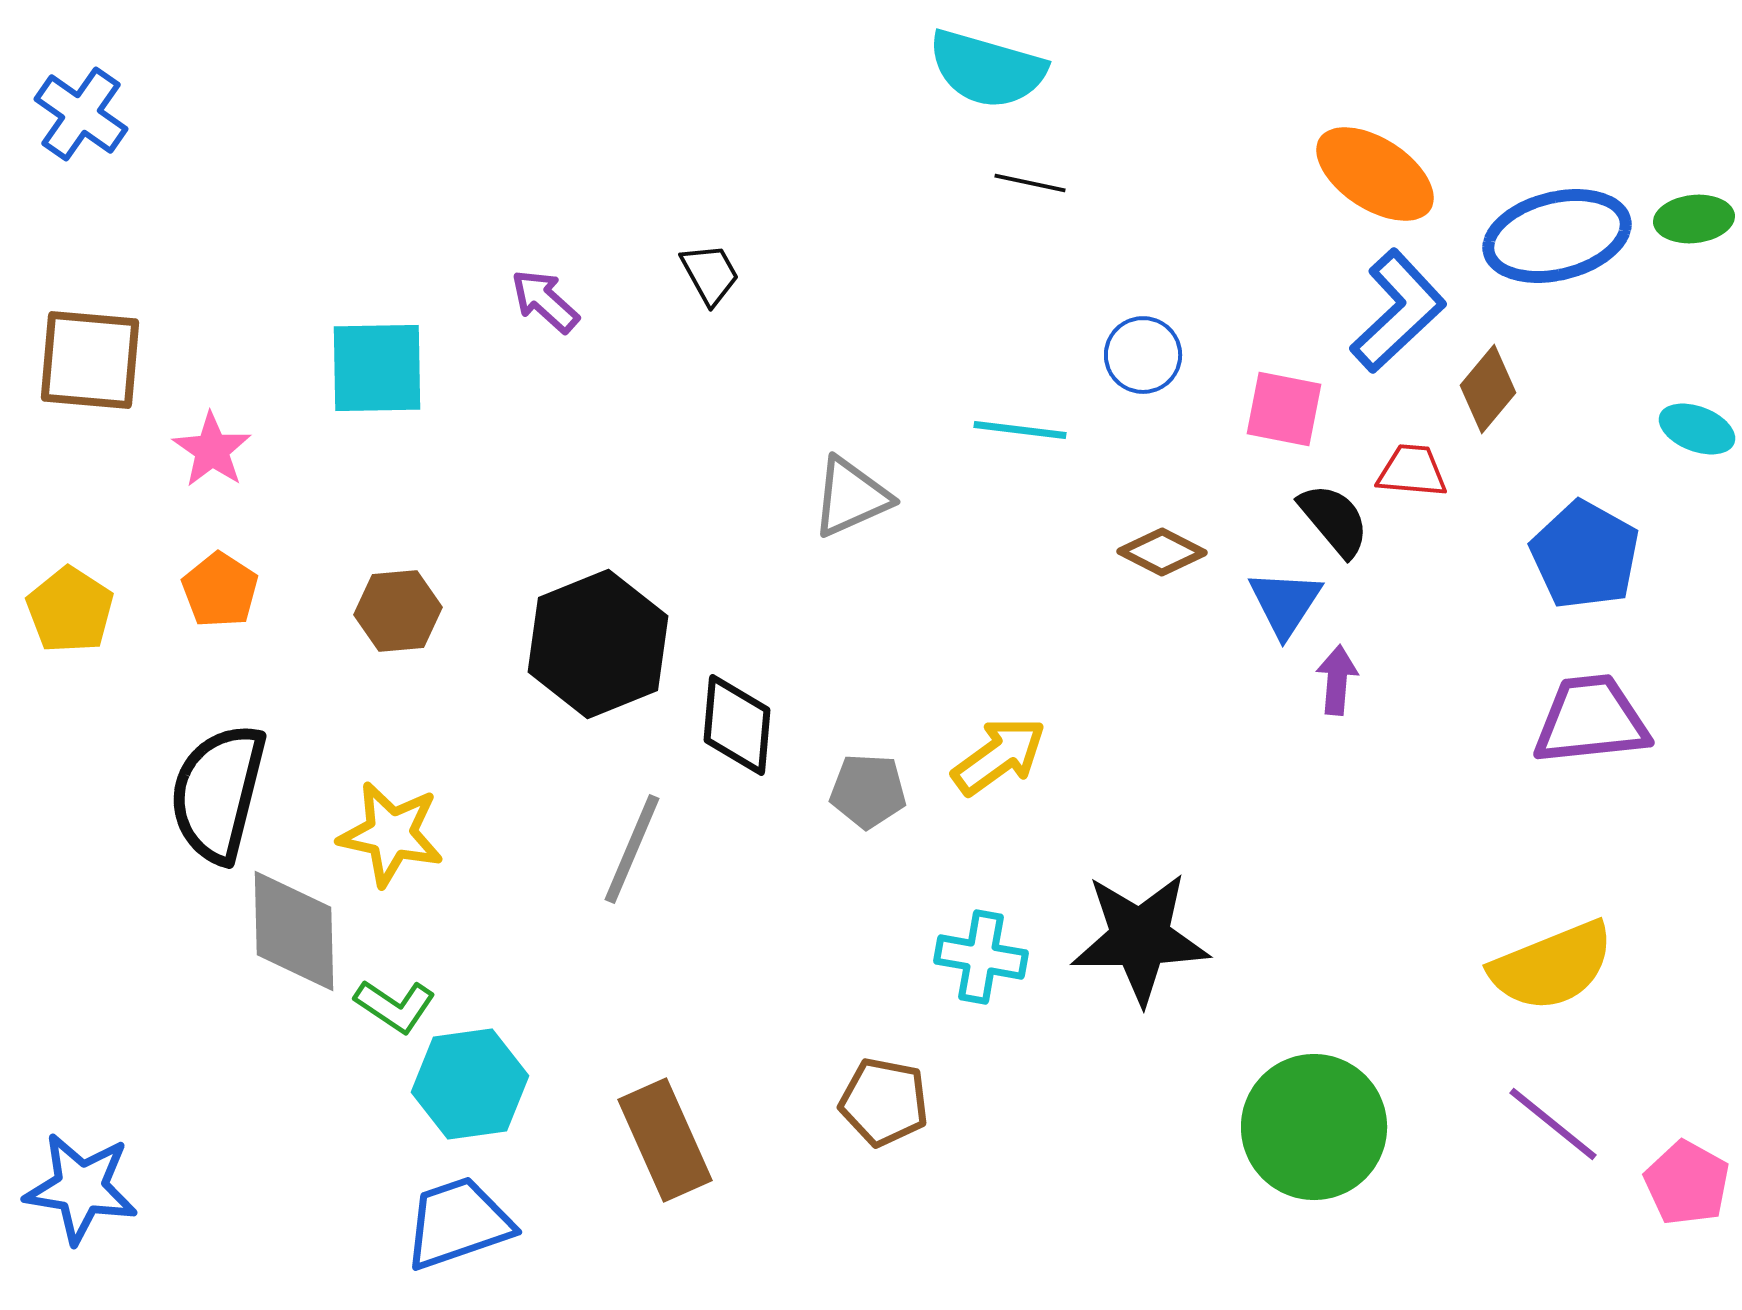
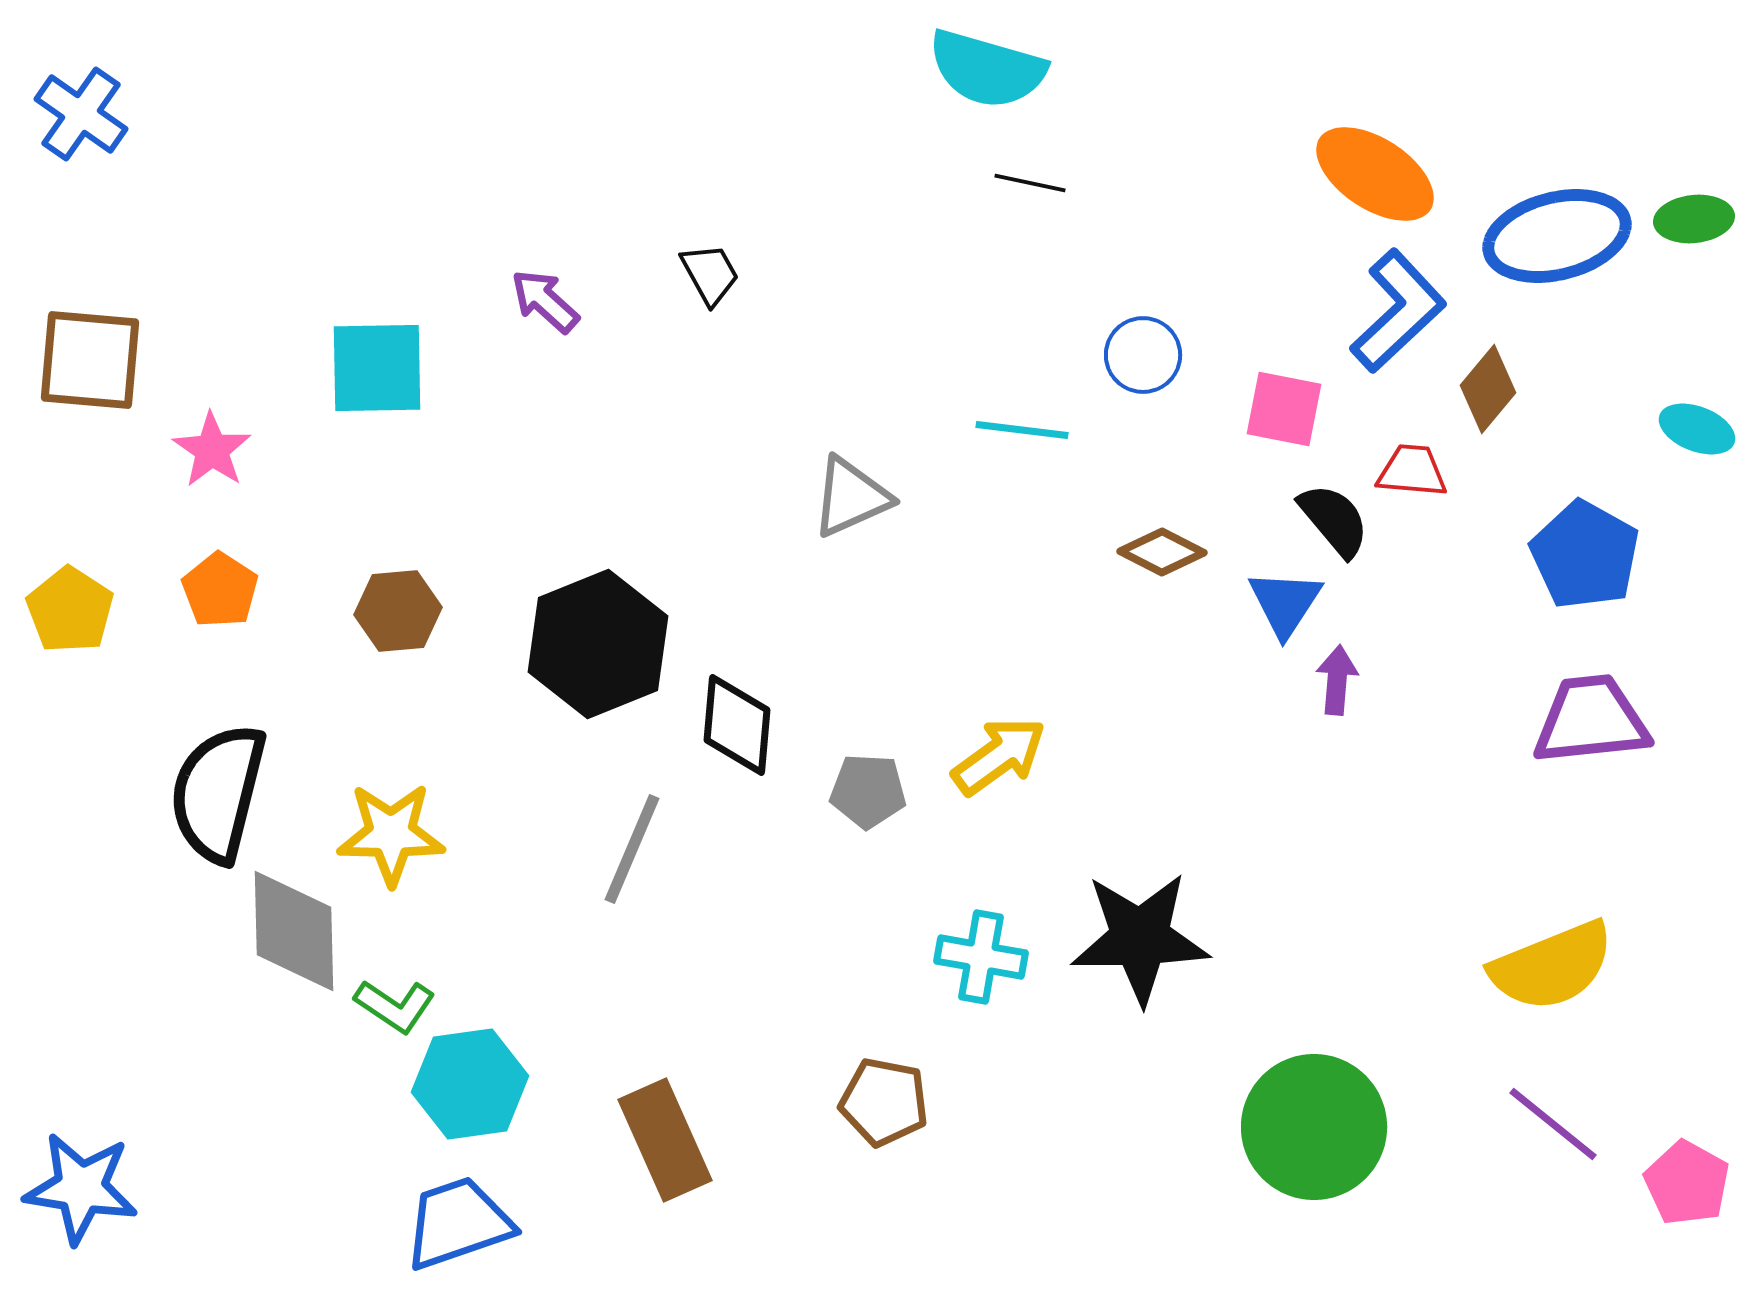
cyan line at (1020, 430): moved 2 px right
yellow star at (391, 834): rotated 11 degrees counterclockwise
